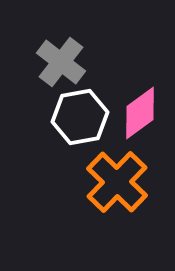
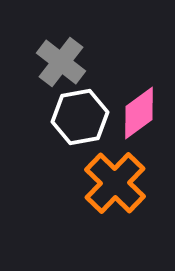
pink diamond: moved 1 px left
orange cross: moved 2 px left, 1 px down
